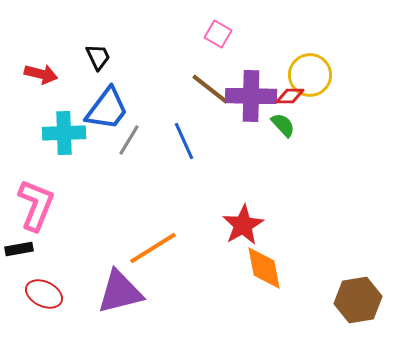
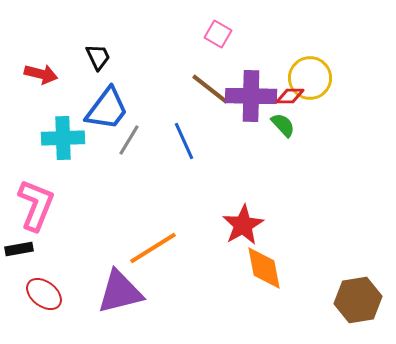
yellow circle: moved 3 px down
cyan cross: moved 1 px left, 5 px down
red ellipse: rotated 12 degrees clockwise
